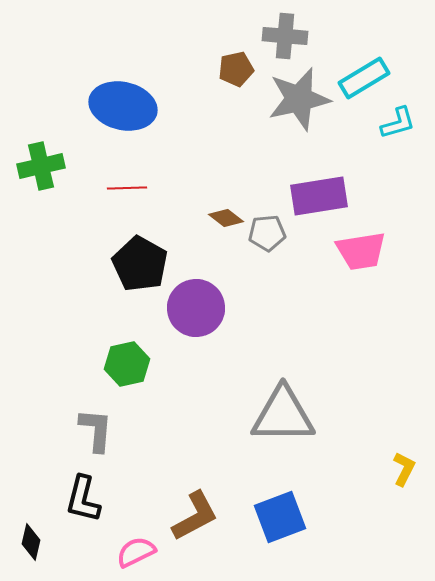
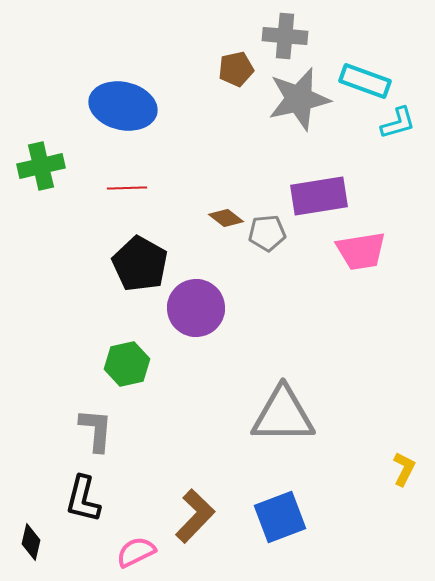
cyan rectangle: moved 1 px right, 3 px down; rotated 51 degrees clockwise
brown L-shape: rotated 18 degrees counterclockwise
